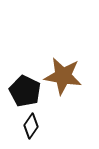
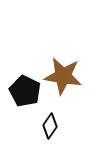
black diamond: moved 19 px right
